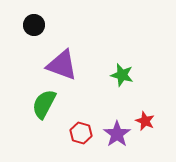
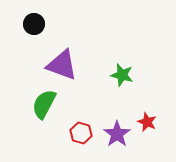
black circle: moved 1 px up
red star: moved 2 px right, 1 px down
